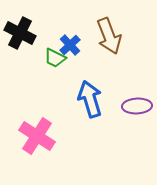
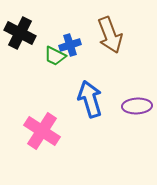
brown arrow: moved 1 px right, 1 px up
blue cross: rotated 25 degrees clockwise
green trapezoid: moved 2 px up
pink cross: moved 5 px right, 5 px up
